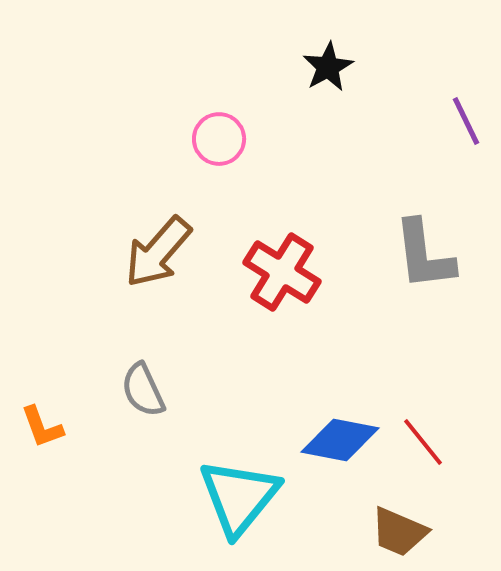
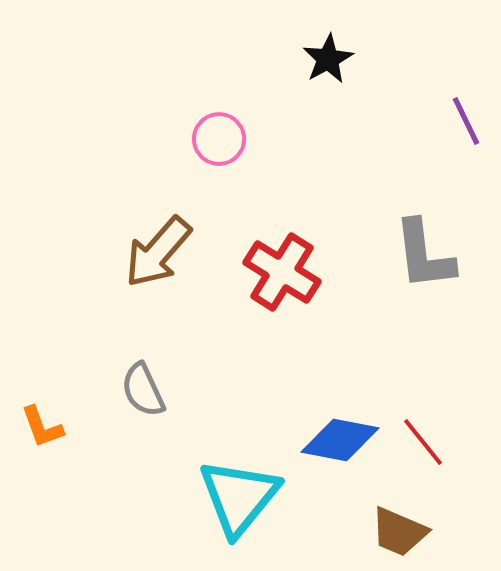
black star: moved 8 px up
